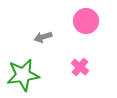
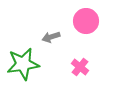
gray arrow: moved 8 px right
green star: moved 11 px up
